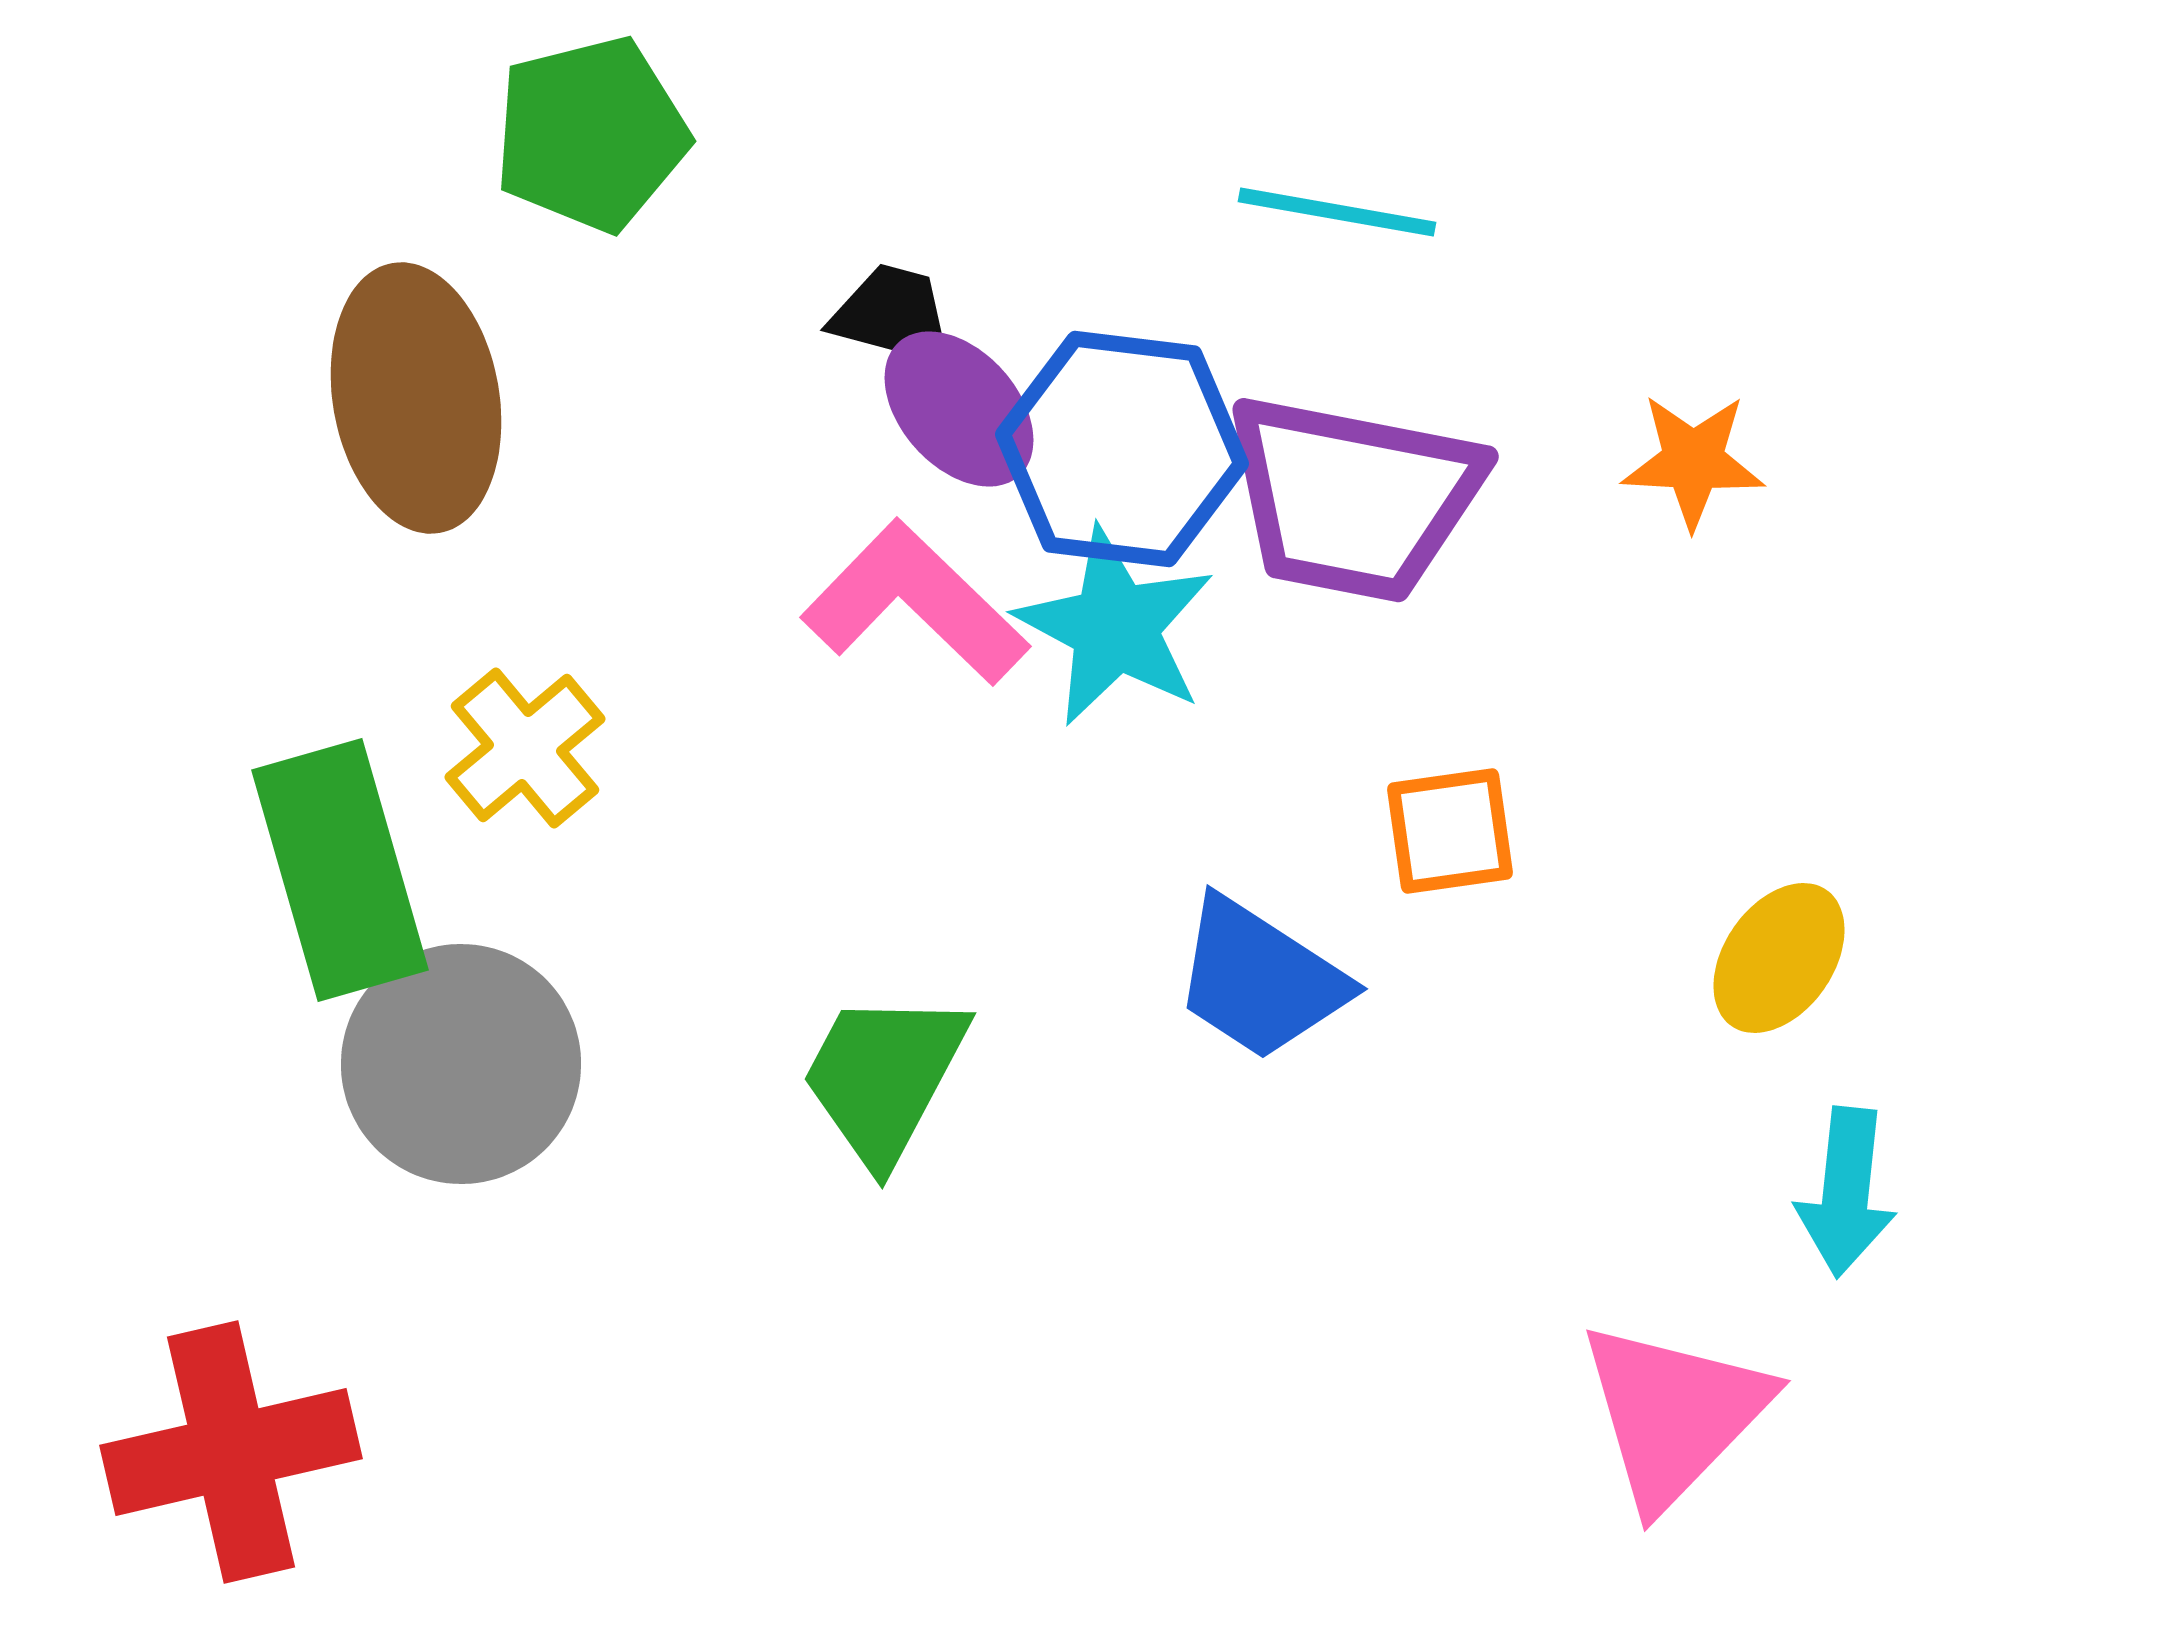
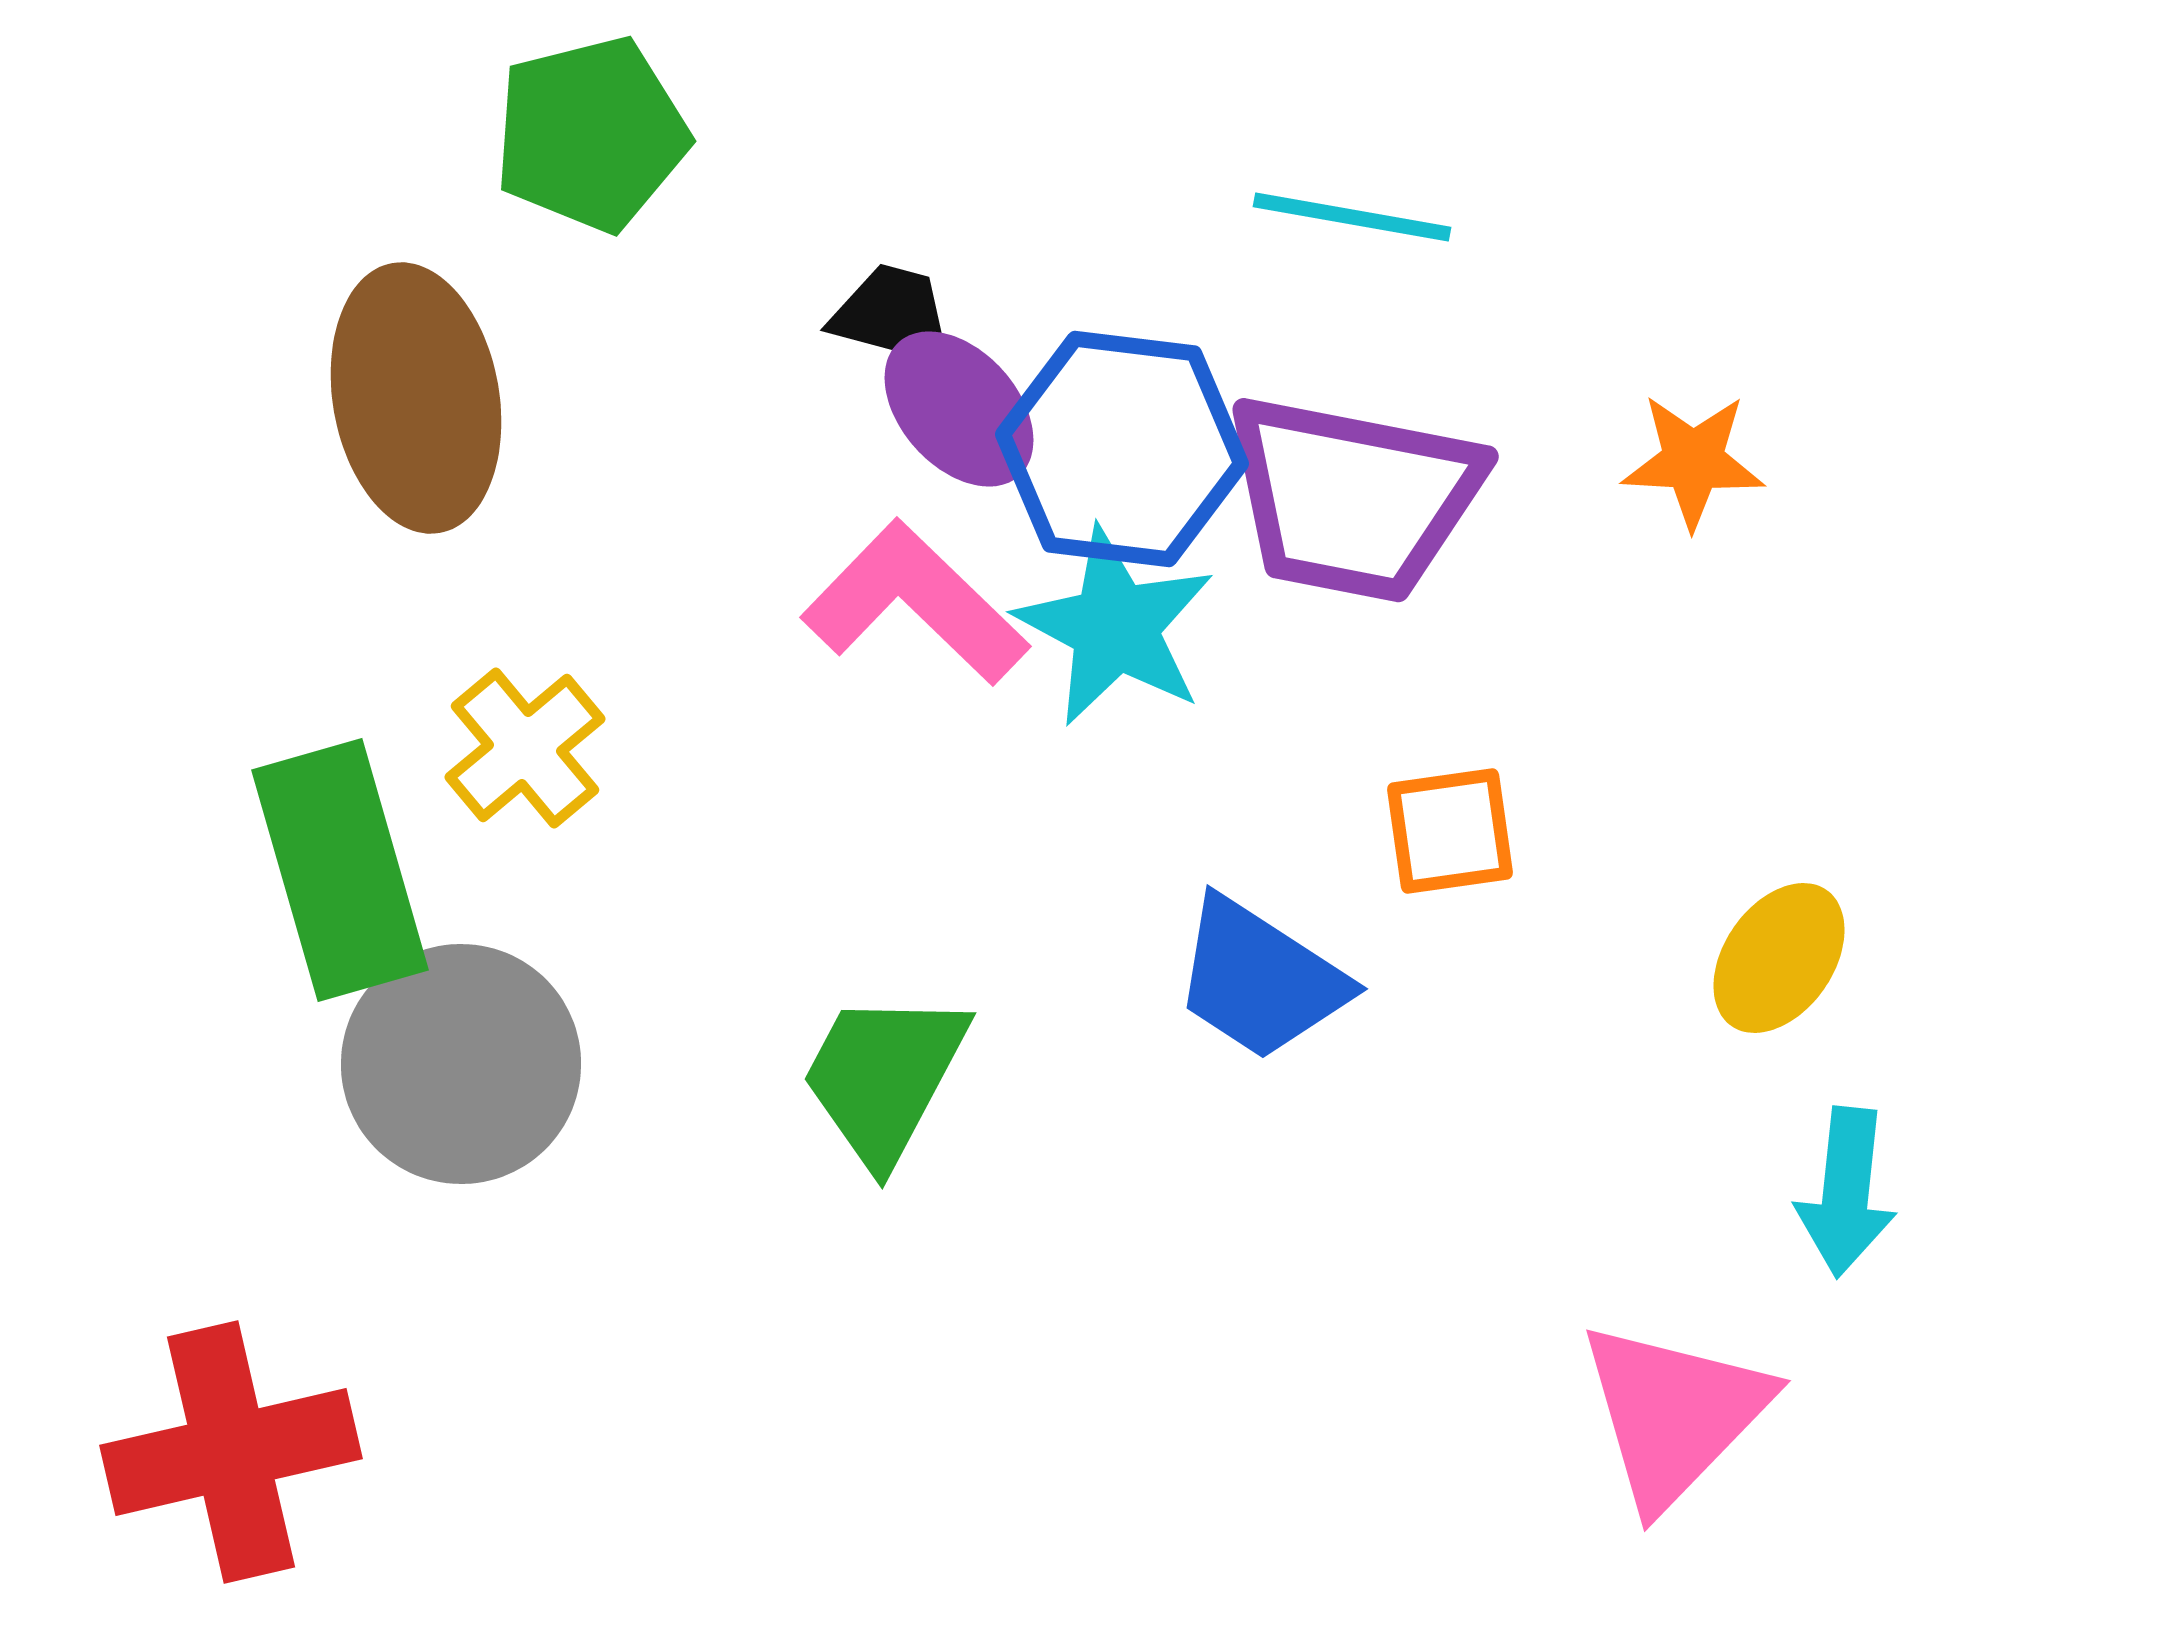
cyan line: moved 15 px right, 5 px down
